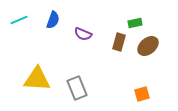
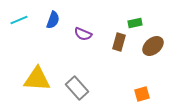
brown ellipse: moved 5 px right
gray rectangle: rotated 20 degrees counterclockwise
